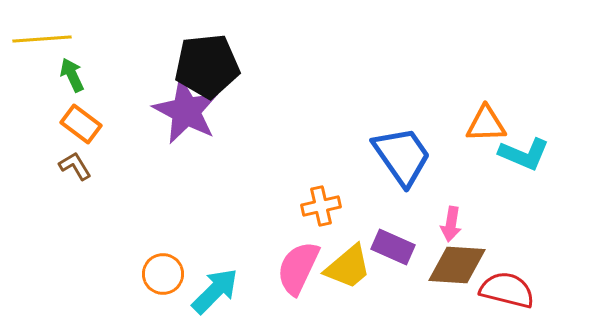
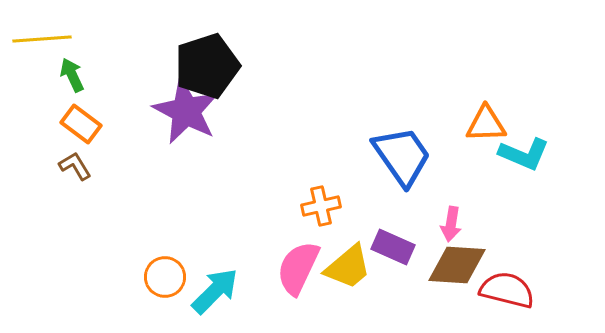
black pentagon: rotated 12 degrees counterclockwise
orange circle: moved 2 px right, 3 px down
